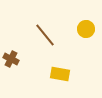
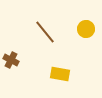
brown line: moved 3 px up
brown cross: moved 1 px down
